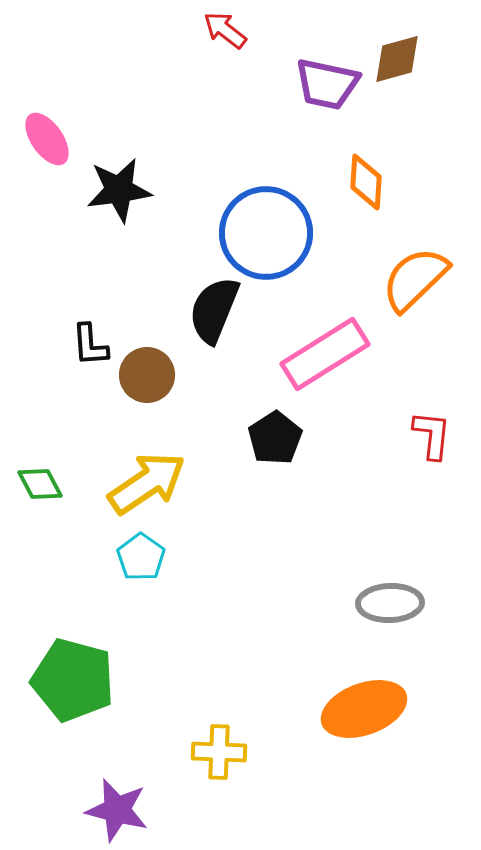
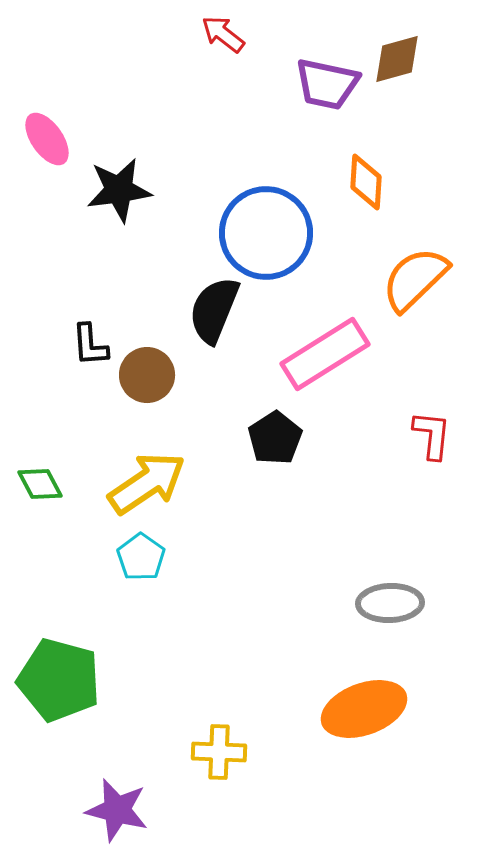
red arrow: moved 2 px left, 4 px down
green pentagon: moved 14 px left
